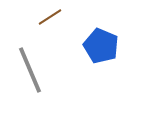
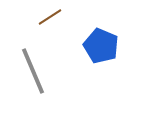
gray line: moved 3 px right, 1 px down
